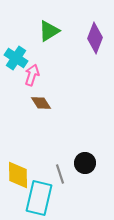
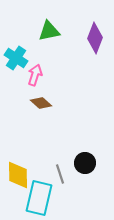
green triangle: rotated 20 degrees clockwise
pink arrow: moved 3 px right
brown diamond: rotated 15 degrees counterclockwise
